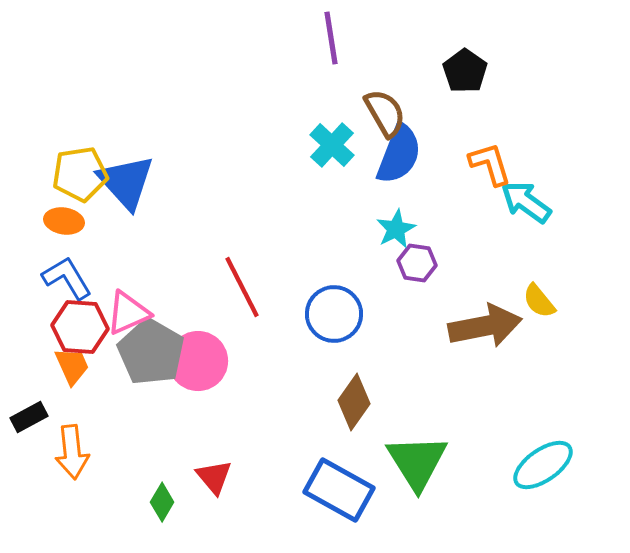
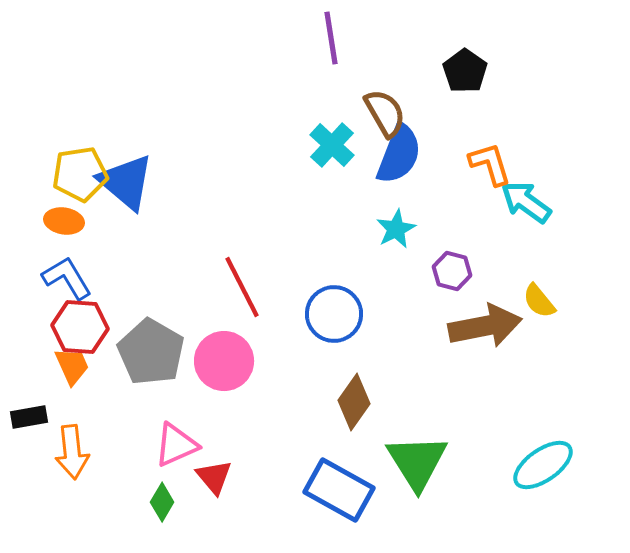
blue triangle: rotated 8 degrees counterclockwise
purple hexagon: moved 35 px right, 8 px down; rotated 6 degrees clockwise
pink triangle: moved 48 px right, 132 px down
pink circle: moved 26 px right
black rectangle: rotated 18 degrees clockwise
